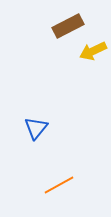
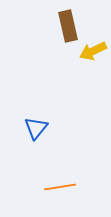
brown rectangle: rotated 76 degrees counterclockwise
orange line: moved 1 px right, 2 px down; rotated 20 degrees clockwise
